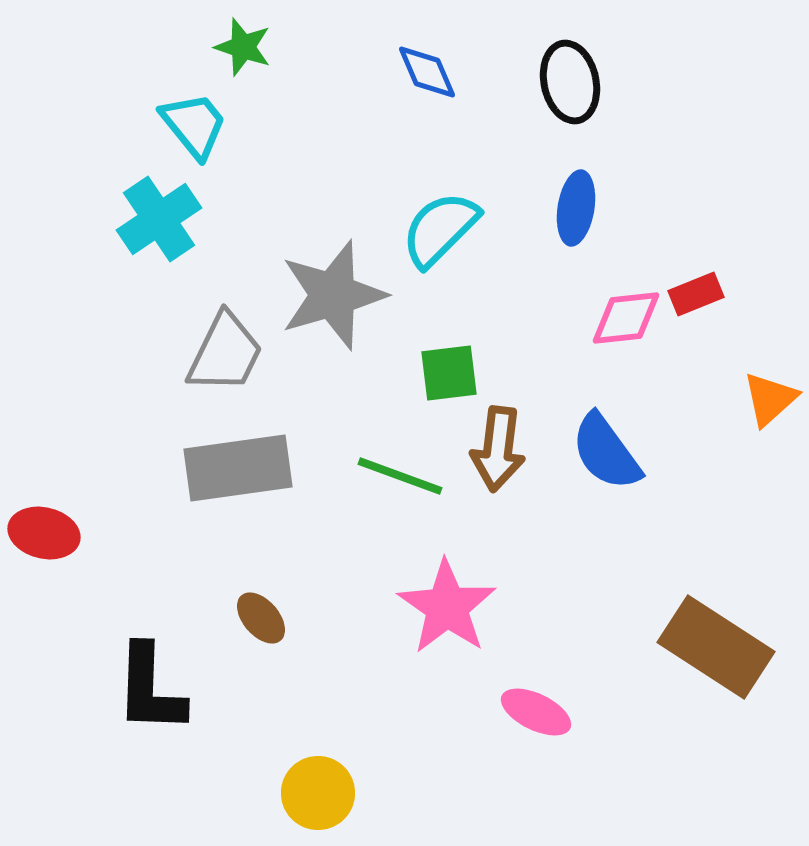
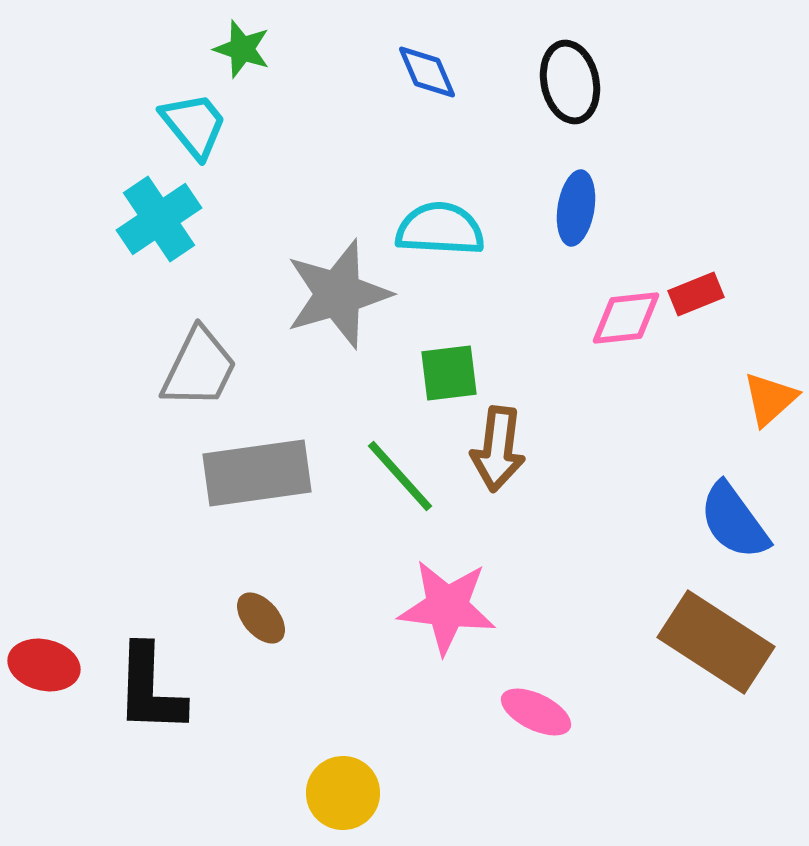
green star: moved 1 px left, 2 px down
cyan semicircle: rotated 48 degrees clockwise
gray star: moved 5 px right, 1 px up
gray trapezoid: moved 26 px left, 15 px down
blue semicircle: moved 128 px right, 69 px down
gray rectangle: moved 19 px right, 5 px down
green line: rotated 28 degrees clockwise
red ellipse: moved 132 px down
pink star: rotated 28 degrees counterclockwise
brown rectangle: moved 5 px up
yellow circle: moved 25 px right
